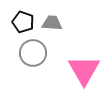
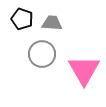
black pentagon: moved 1 px left, 3 px up
gray circle: moved 9 px right, 1 px down
